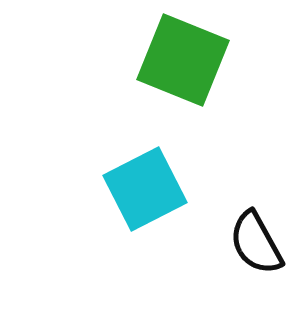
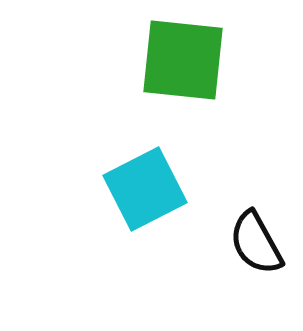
green square: rotated 16 degrees counterclockwise
